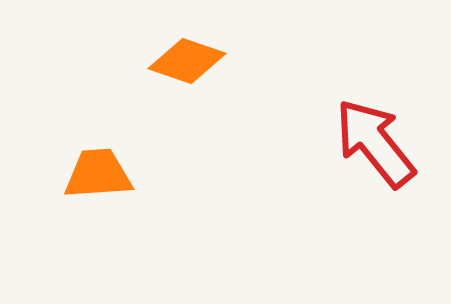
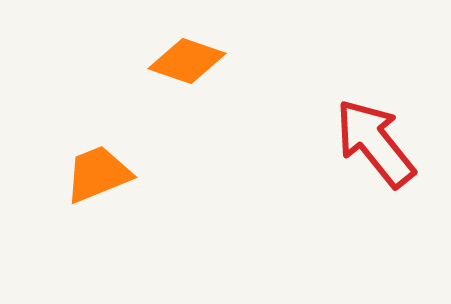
orange trapezoid: rotated 18 degrees counterclockwise
